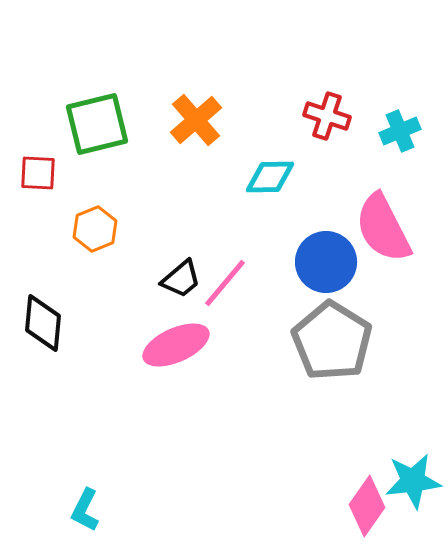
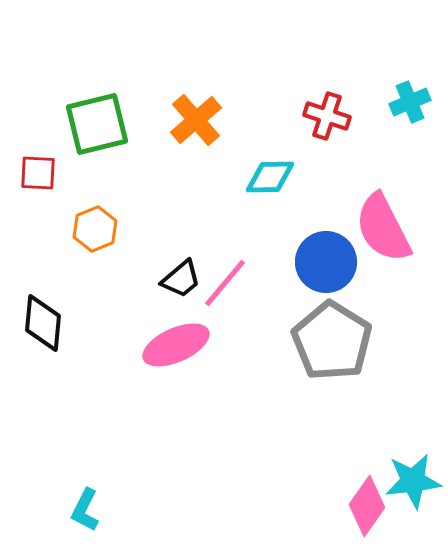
cyan cross: moved 10 px right, 29 px up
